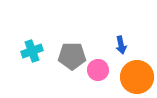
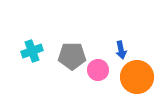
blue arrow: moved 5 px down
